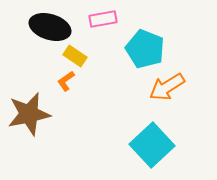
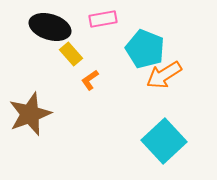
yellow rectangle: moved 4 px left, 2 px up; rotated 15 degrees clockwise
orange L-shape: moved 24 px right, 1 px up
orange arrow: moved 3 px left, 12 px up
brown star: moved 1 px right; rotated 9 degrees counterclockwise
cyan square: moved 12 px right, 4 px up
